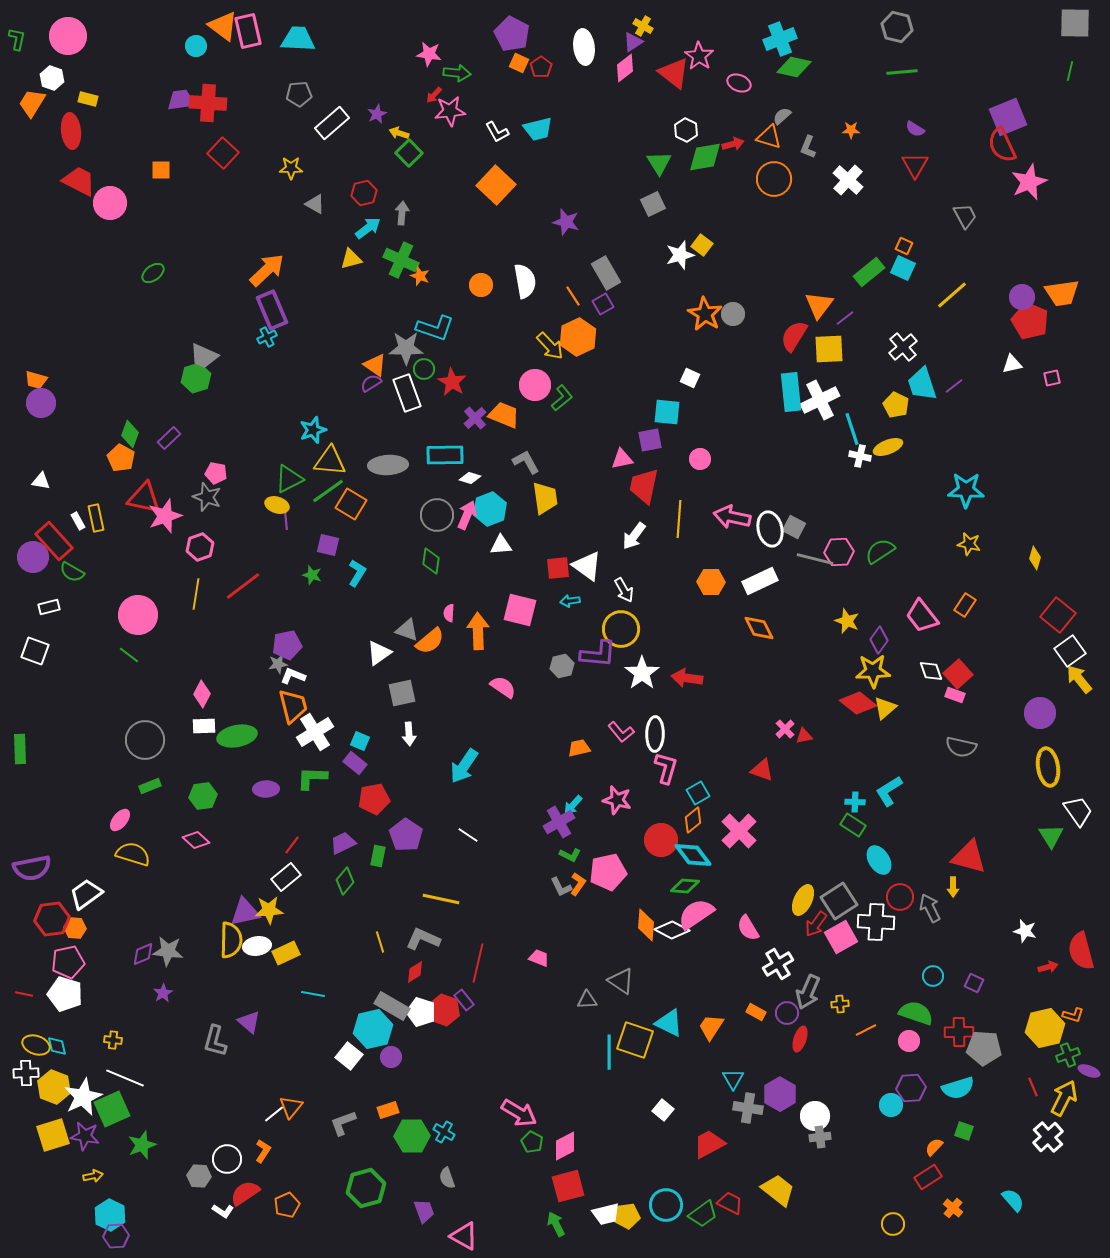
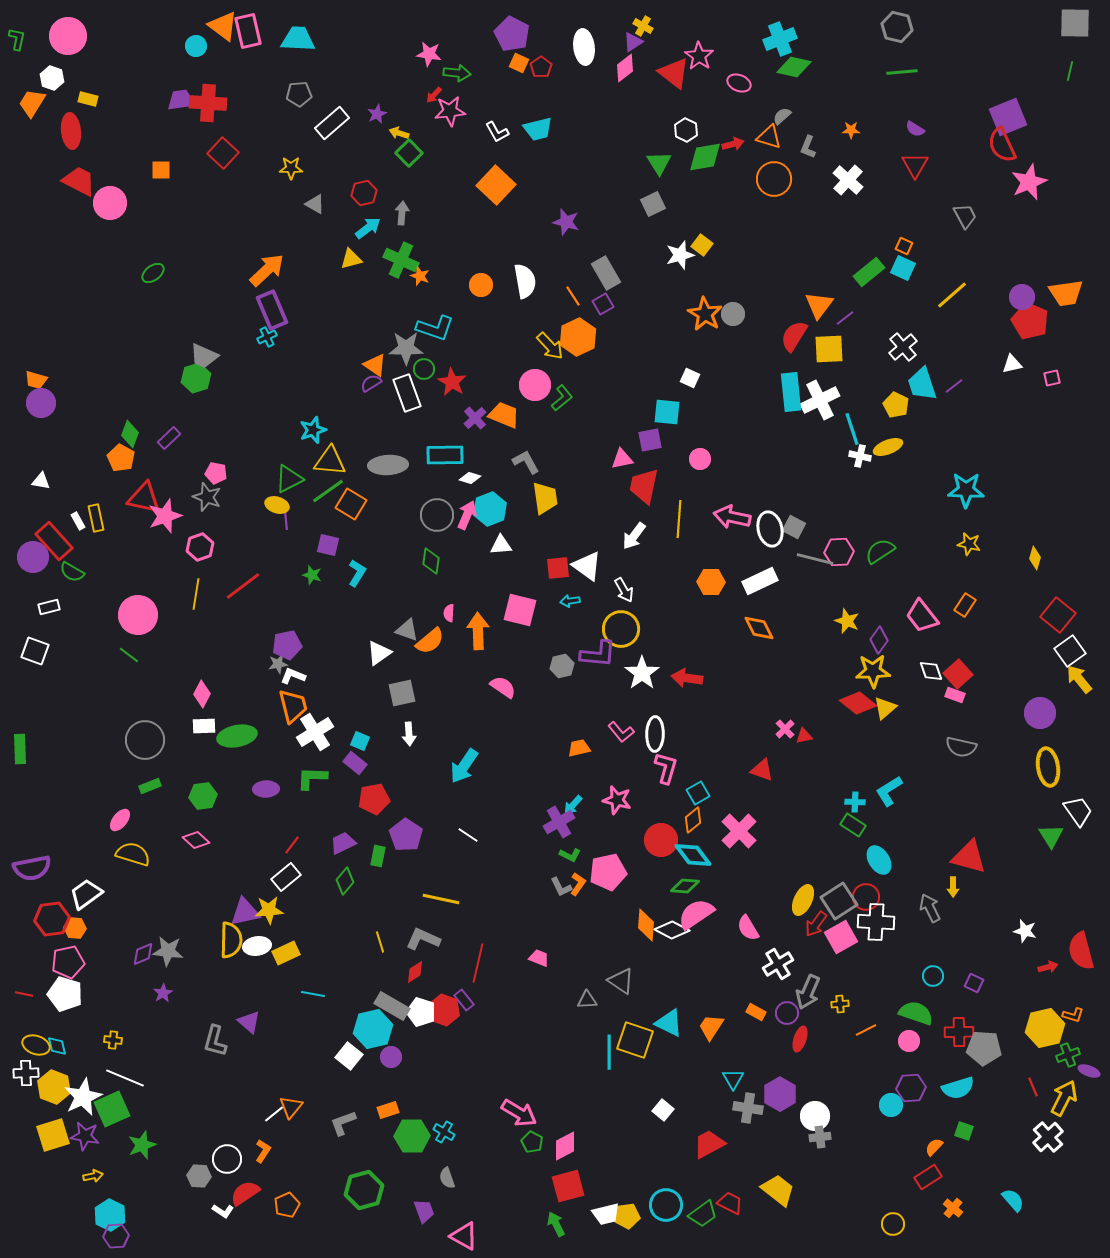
orange trapezoid at (1062, 293): moved 4 px right
red circle at (900, 897): moved 34 px left
green hexagon at (366, 1188): moved 2 px left, 2 px down
